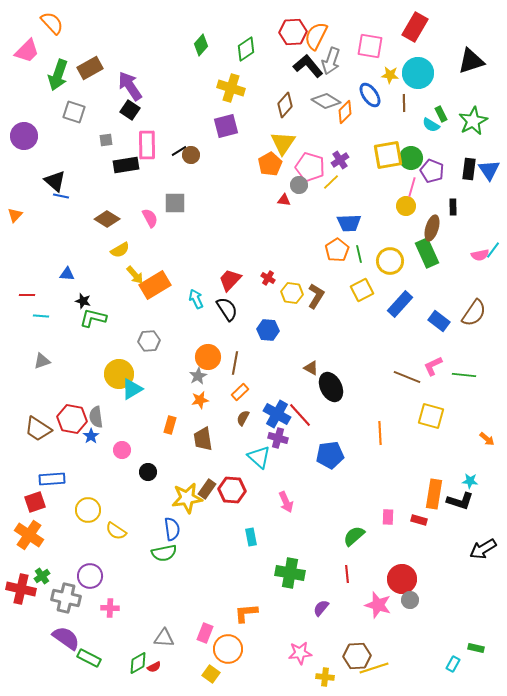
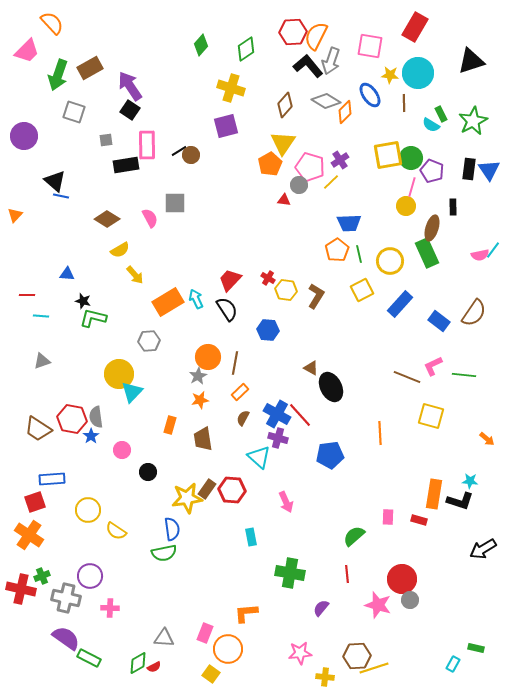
orange rectangle at (155, 285): moved 13 px right, 17 px down
yellow hexagon at (292, 293): moved 6 px left, 3 px up
cyan triangle at (132, 389): moved 3 px down; rotated 15 degrees counterclockwise
green cross at (42, 576): rotated 14 degrees clockwise
